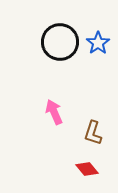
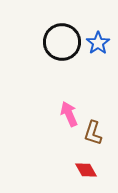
black circle: moved 2 px right
pink arrow: moved 15 px right, 2 px down
red diamond: moved 1 px left, 1 px down; rotated 10 degrees clockwise
